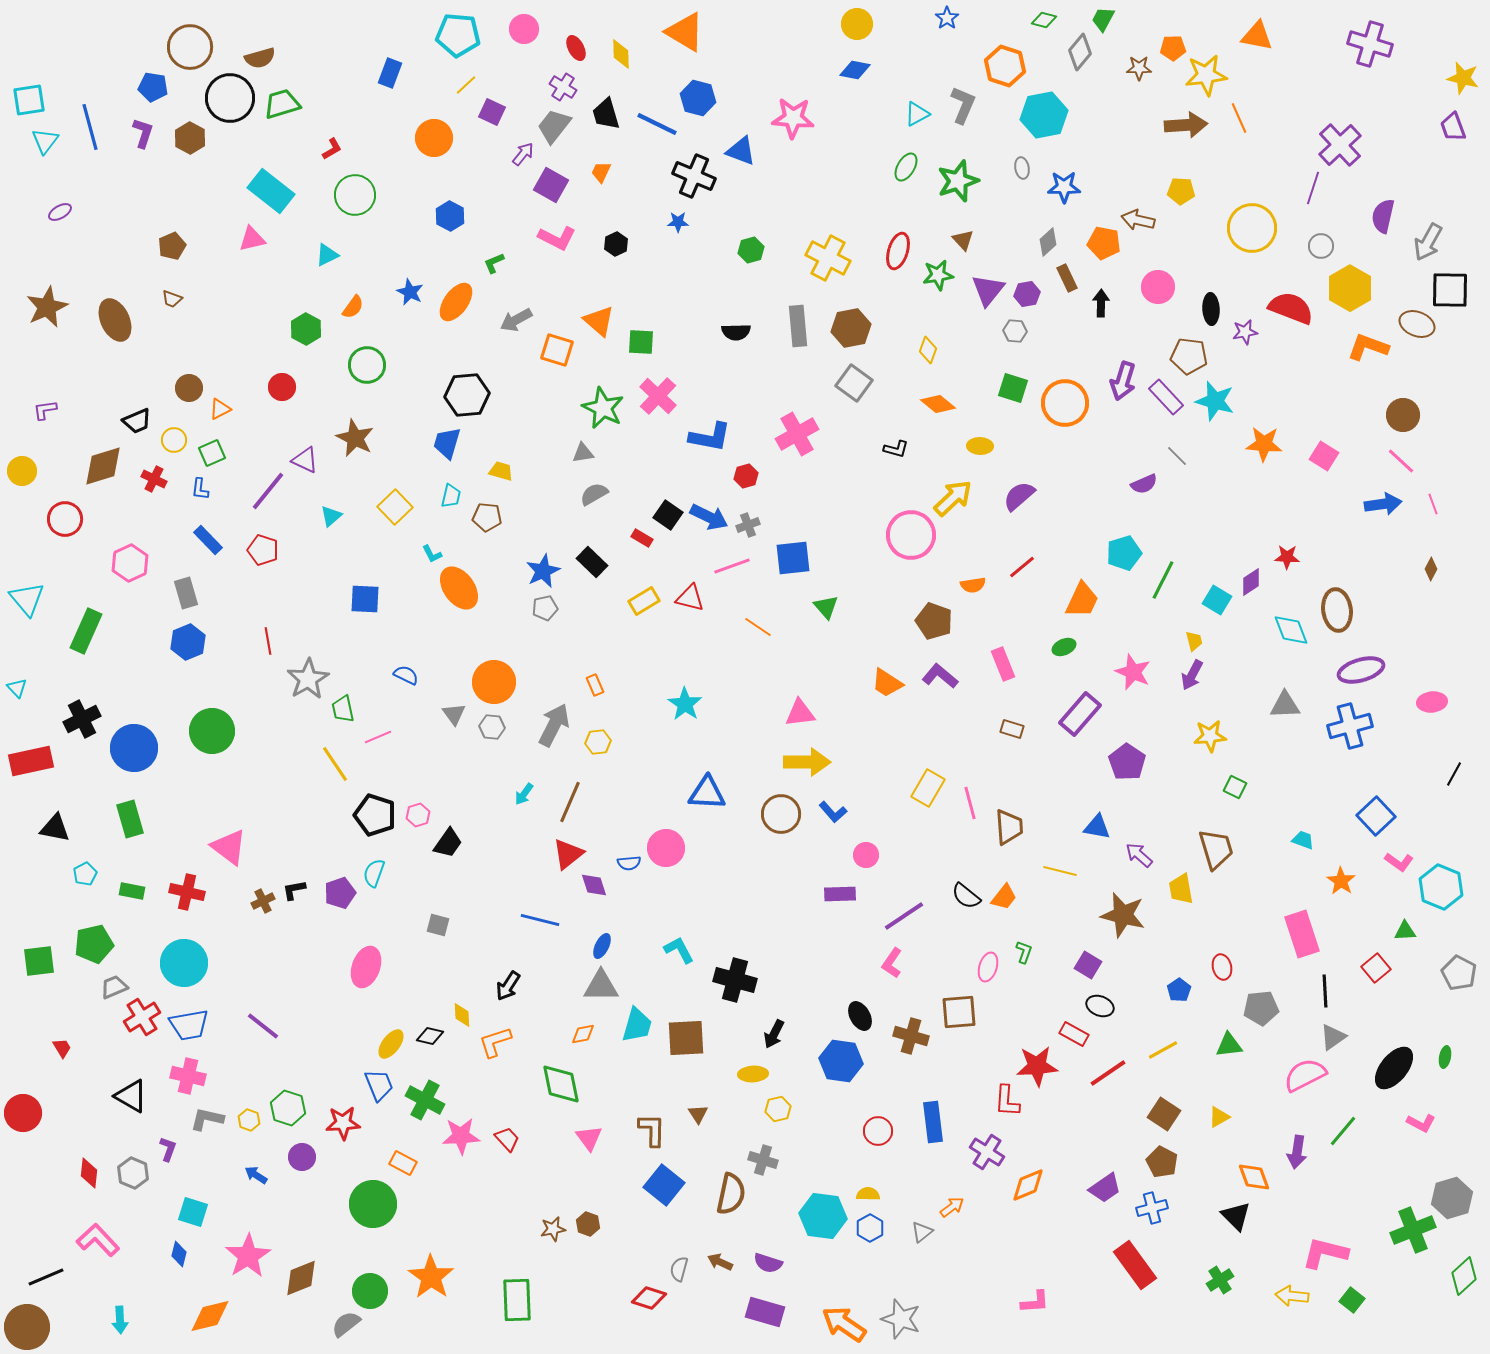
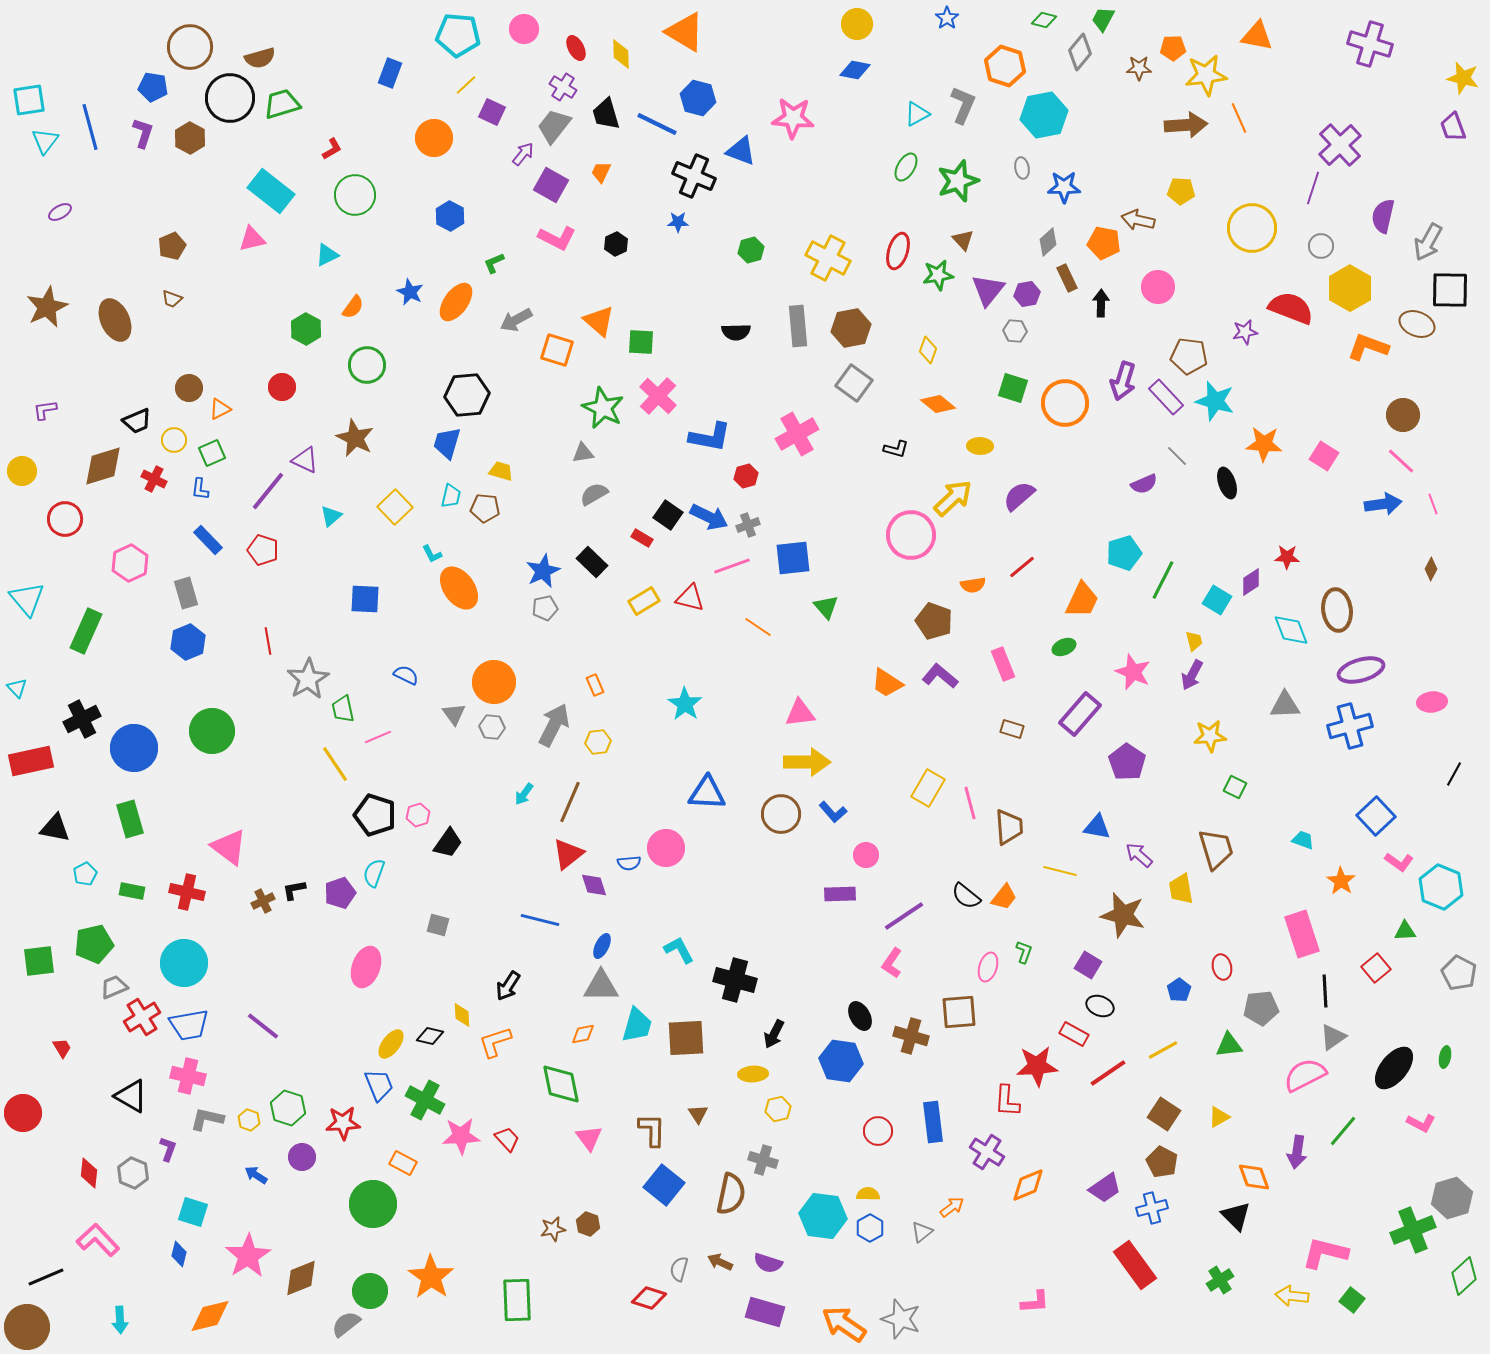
black ellipse at (1211, 309): moved 16 px right, 174 px down; rotated 16 degrees counterclockwise
brown pentagon at (487, 517): moved 2 px left, 9 px up
